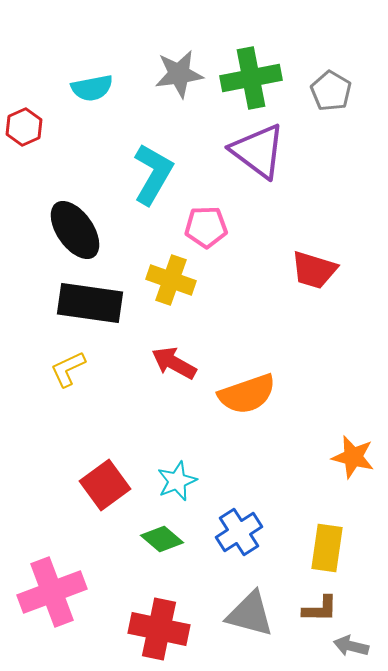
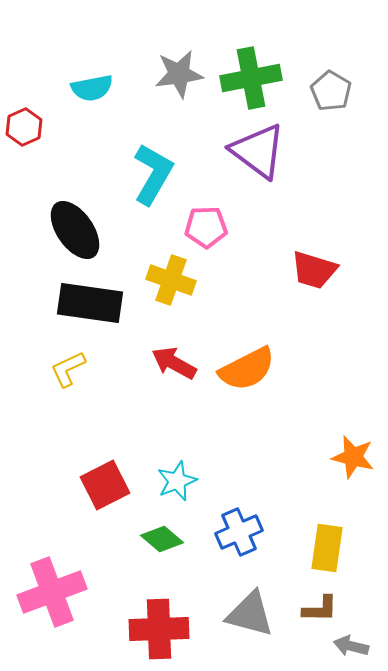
orange semicircle: moved 25 px up; rotated 8 degrees counterclockwise
red square: rotated 9 degrees clockwise
blue cross: rotated 9 degrees clockwise
red cross: rotated 14 degrees counterclockwise
